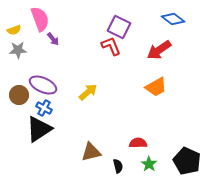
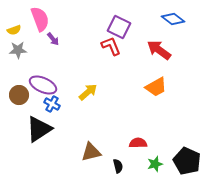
red arrow: rotated 70 degrees clockwise
blue cross: moved 8 px right, 4 px up
green star: moved 6 px right; rotated 21 degrees clockwise
